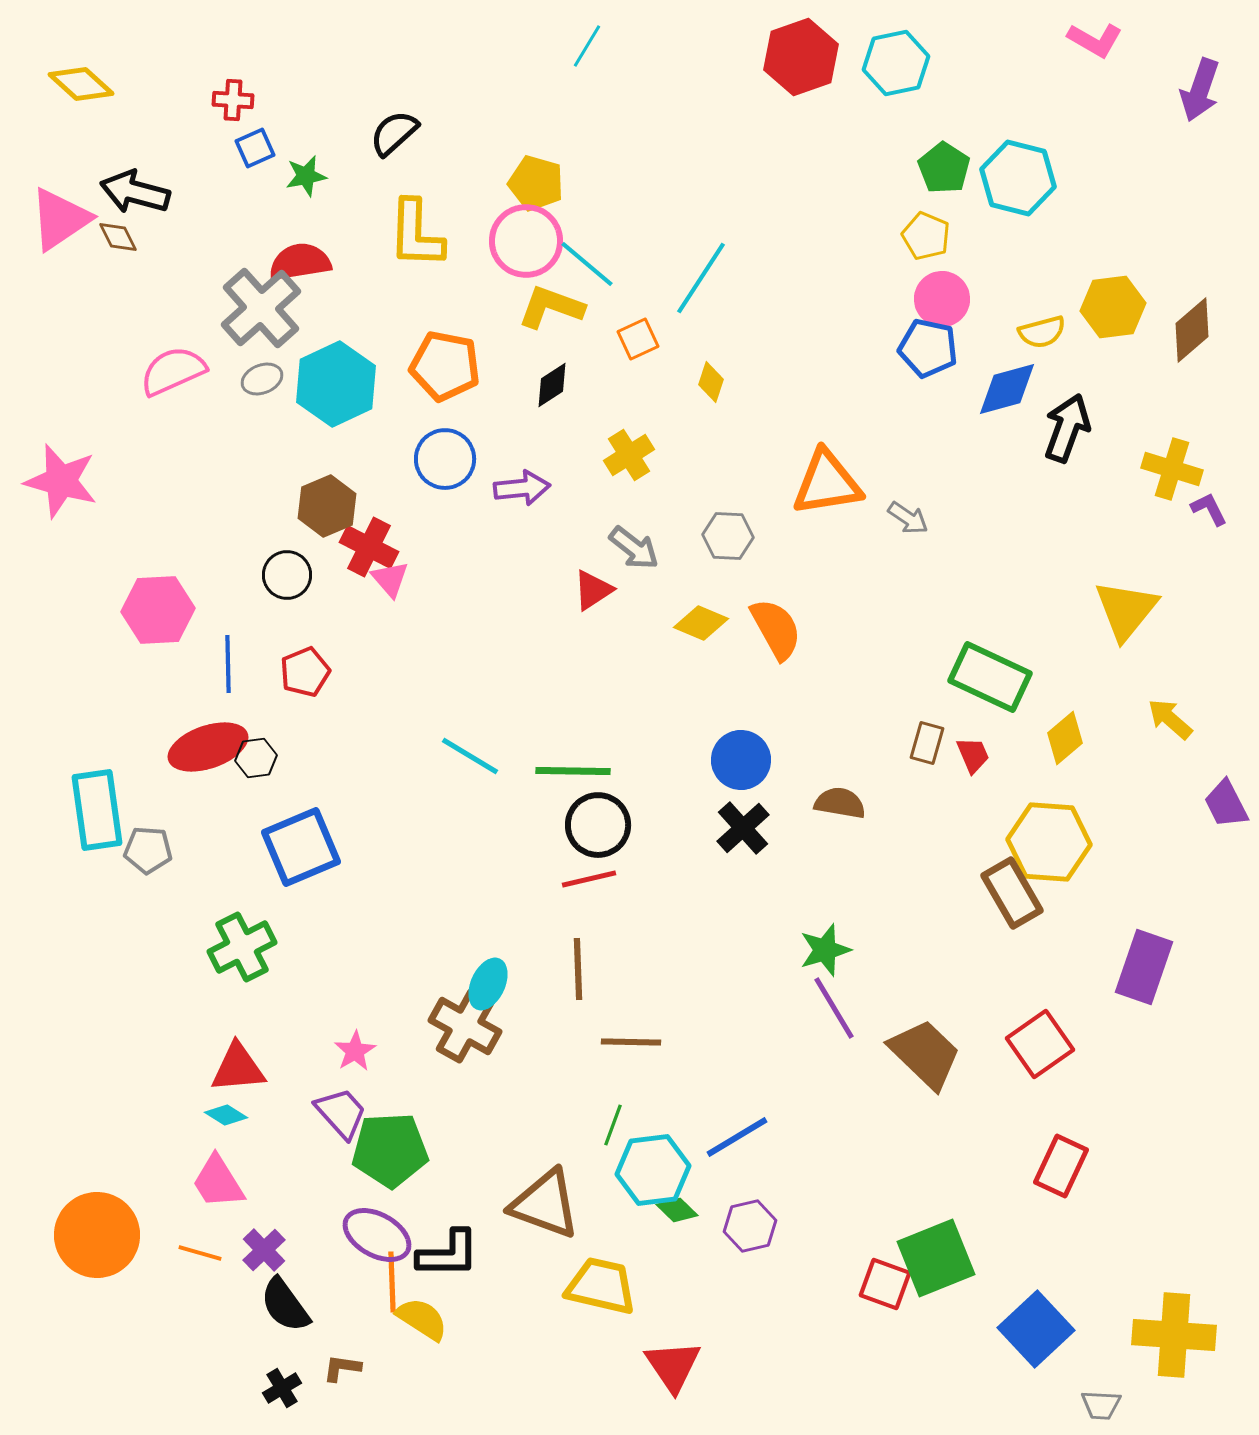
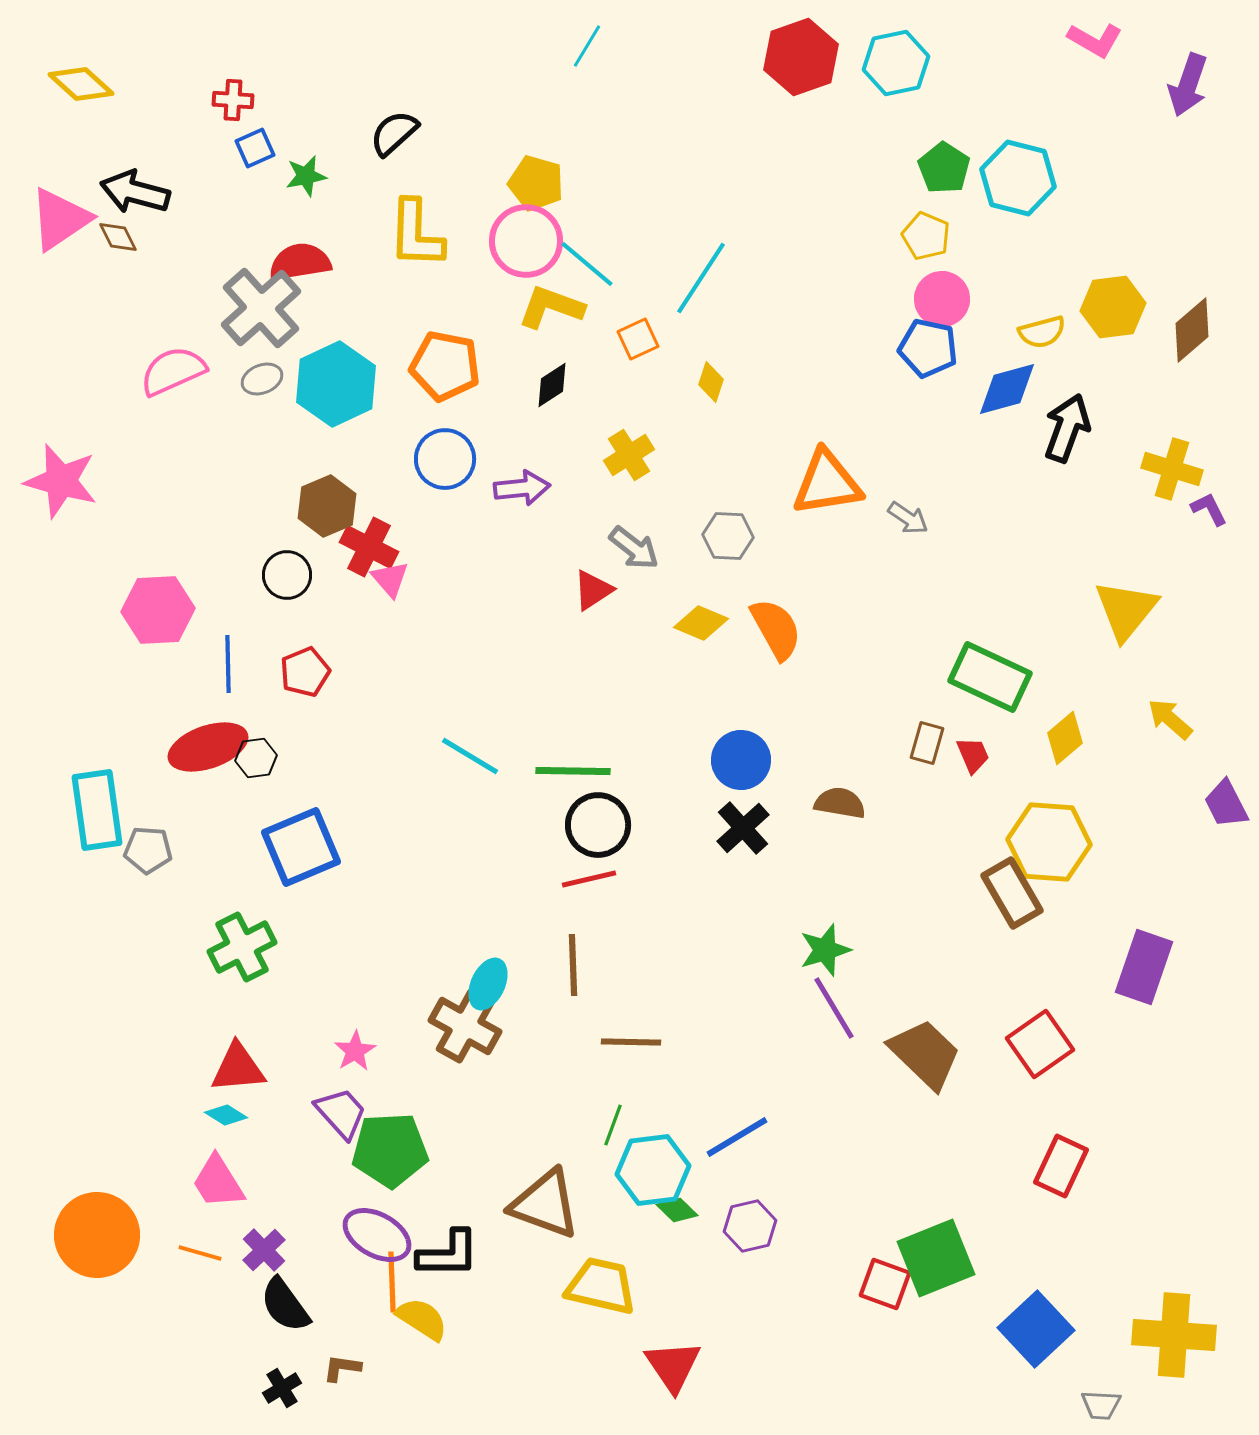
purple arrow at (1200, 90): moved 12 px left, 5 px up
brown line at (578, 969): moved 5 px left, 4 px up
